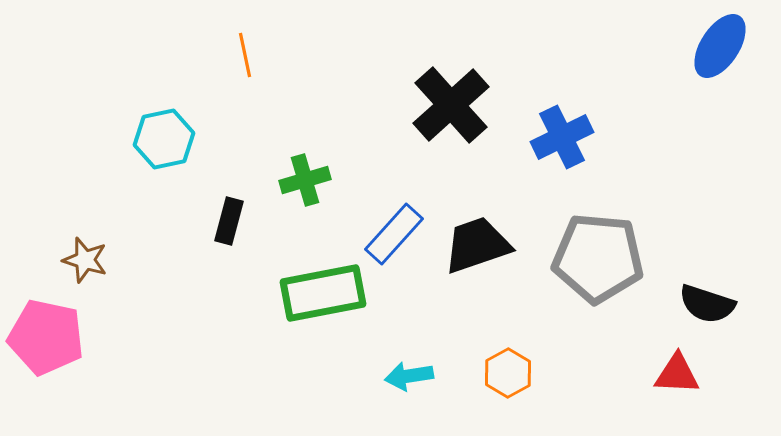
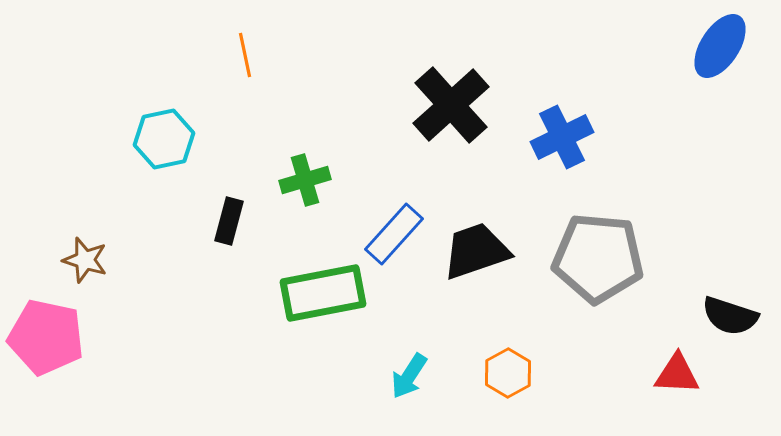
black trapezoid: moved 1 px left, 6 px down
black semicircle: moved 23 px right, 12 px down
cyan arrow: rotated 48 degrees counterclockwise
